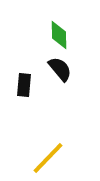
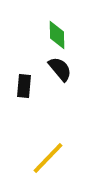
green diamond: moved 2 px left
black rectangle: moved 1 px down
